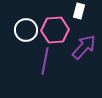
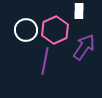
white rectangle: rotated 14 degrees counterclockwise
pink hexagon: rotated 20 degrees counterclockwise
purple arrow: rotated 8 degrees counterclockwise
